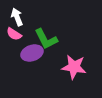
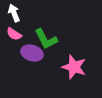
white arrow: moved 3 px left, 4 px up
purple ellipse: rotated 35 degrees clockwise
pink star: rotated 10 degrees clockwise
